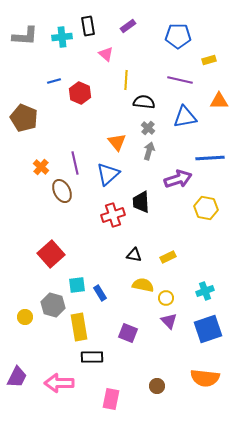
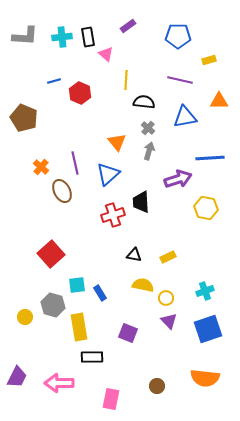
black rectangle at (88, 26): moved 11 px down
